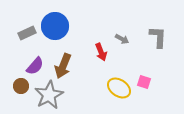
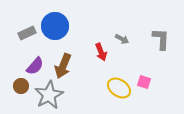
gray L-shape: moved 3 px right, 2 px down
